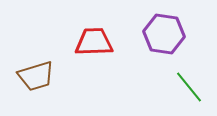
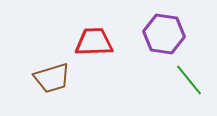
brown trapezoid: moved 16 px right, 2 px down
green line: moved 7 px up
